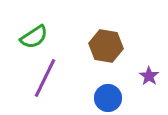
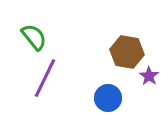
green semicircle: rotated 96 degrees counterclockwise
brown hexagon: moved 21 px right, 6 px down
